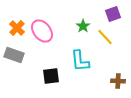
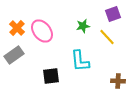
green star: rotated 24 degrees clockwise
yellow line: moved 2 px right
gray rectangle: rotated 54 degrees counterclockwise
